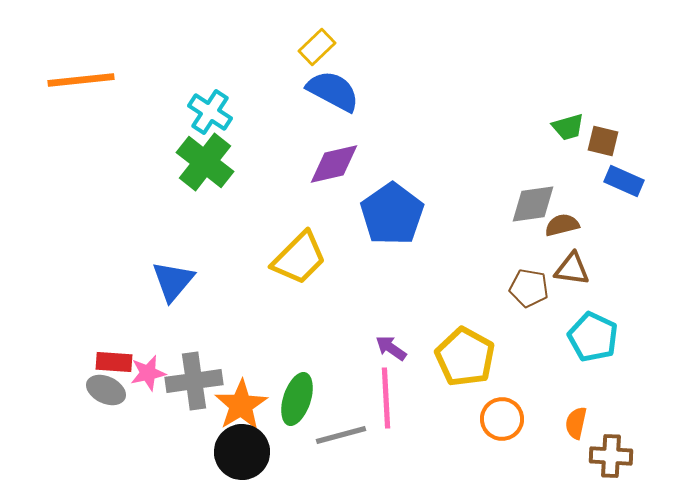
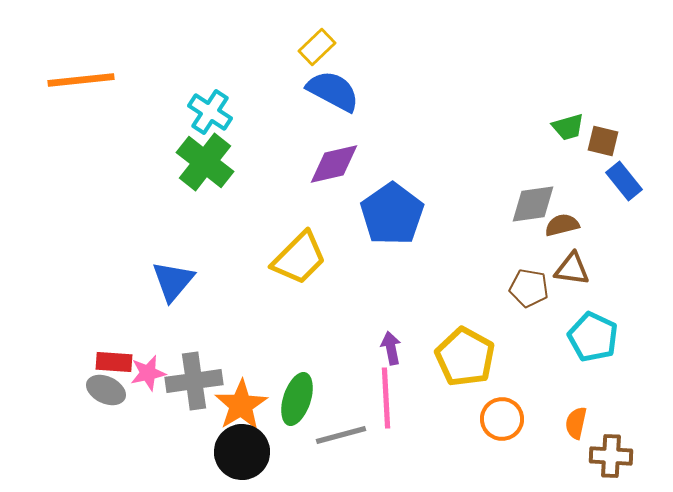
blue rectangle: rotated 27 degrees clockwise
purple arrow: rotated 44 degrees clockwise
